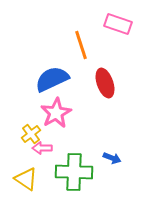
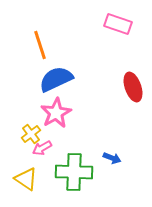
orange line: moved 41 px left
blue semicircle: moved 4 px right
red ellipse: moved 28 px right, 4 px down
pink arrow: rotated 30 degrees counterclockwise
